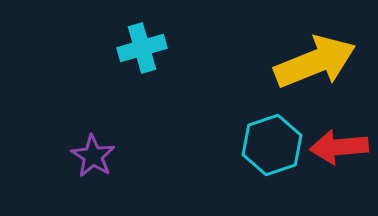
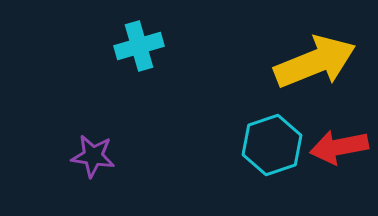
cyan cross: moved 3 px left, 2 px up
red arrow: rotated 6 degrees counterclockwise
purple star: rotated 24 degrees counterclockwise
